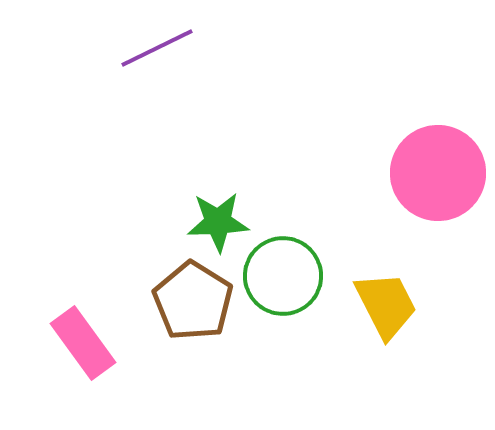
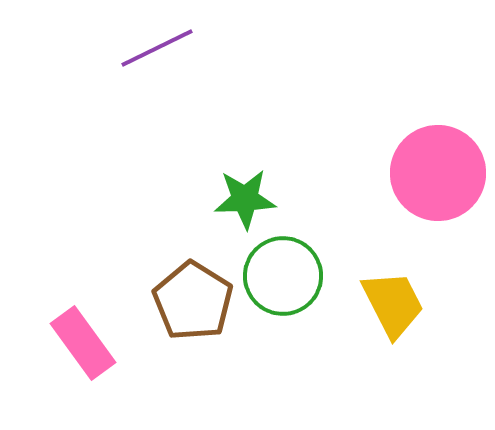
green star: moved 27 px right, 23 px up
yellow trapezoid: moved 7 px right, 1 px up
